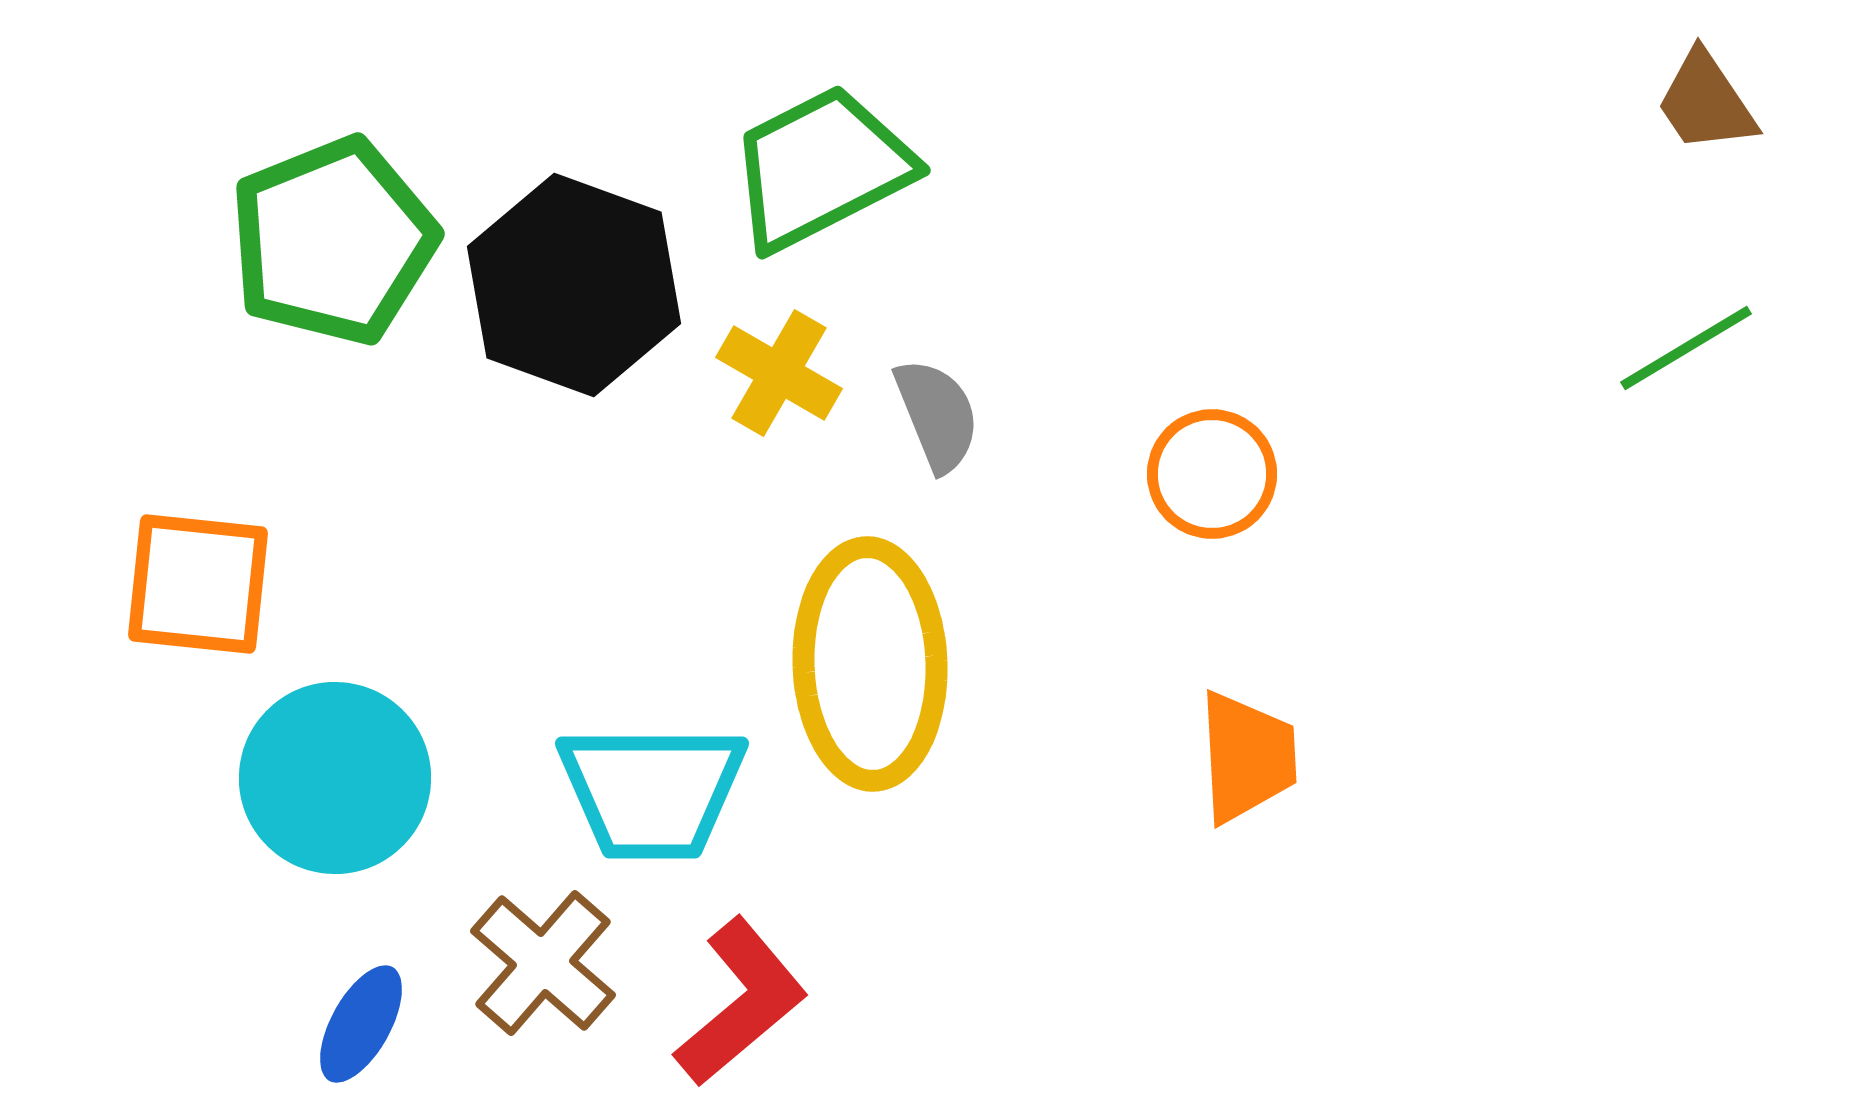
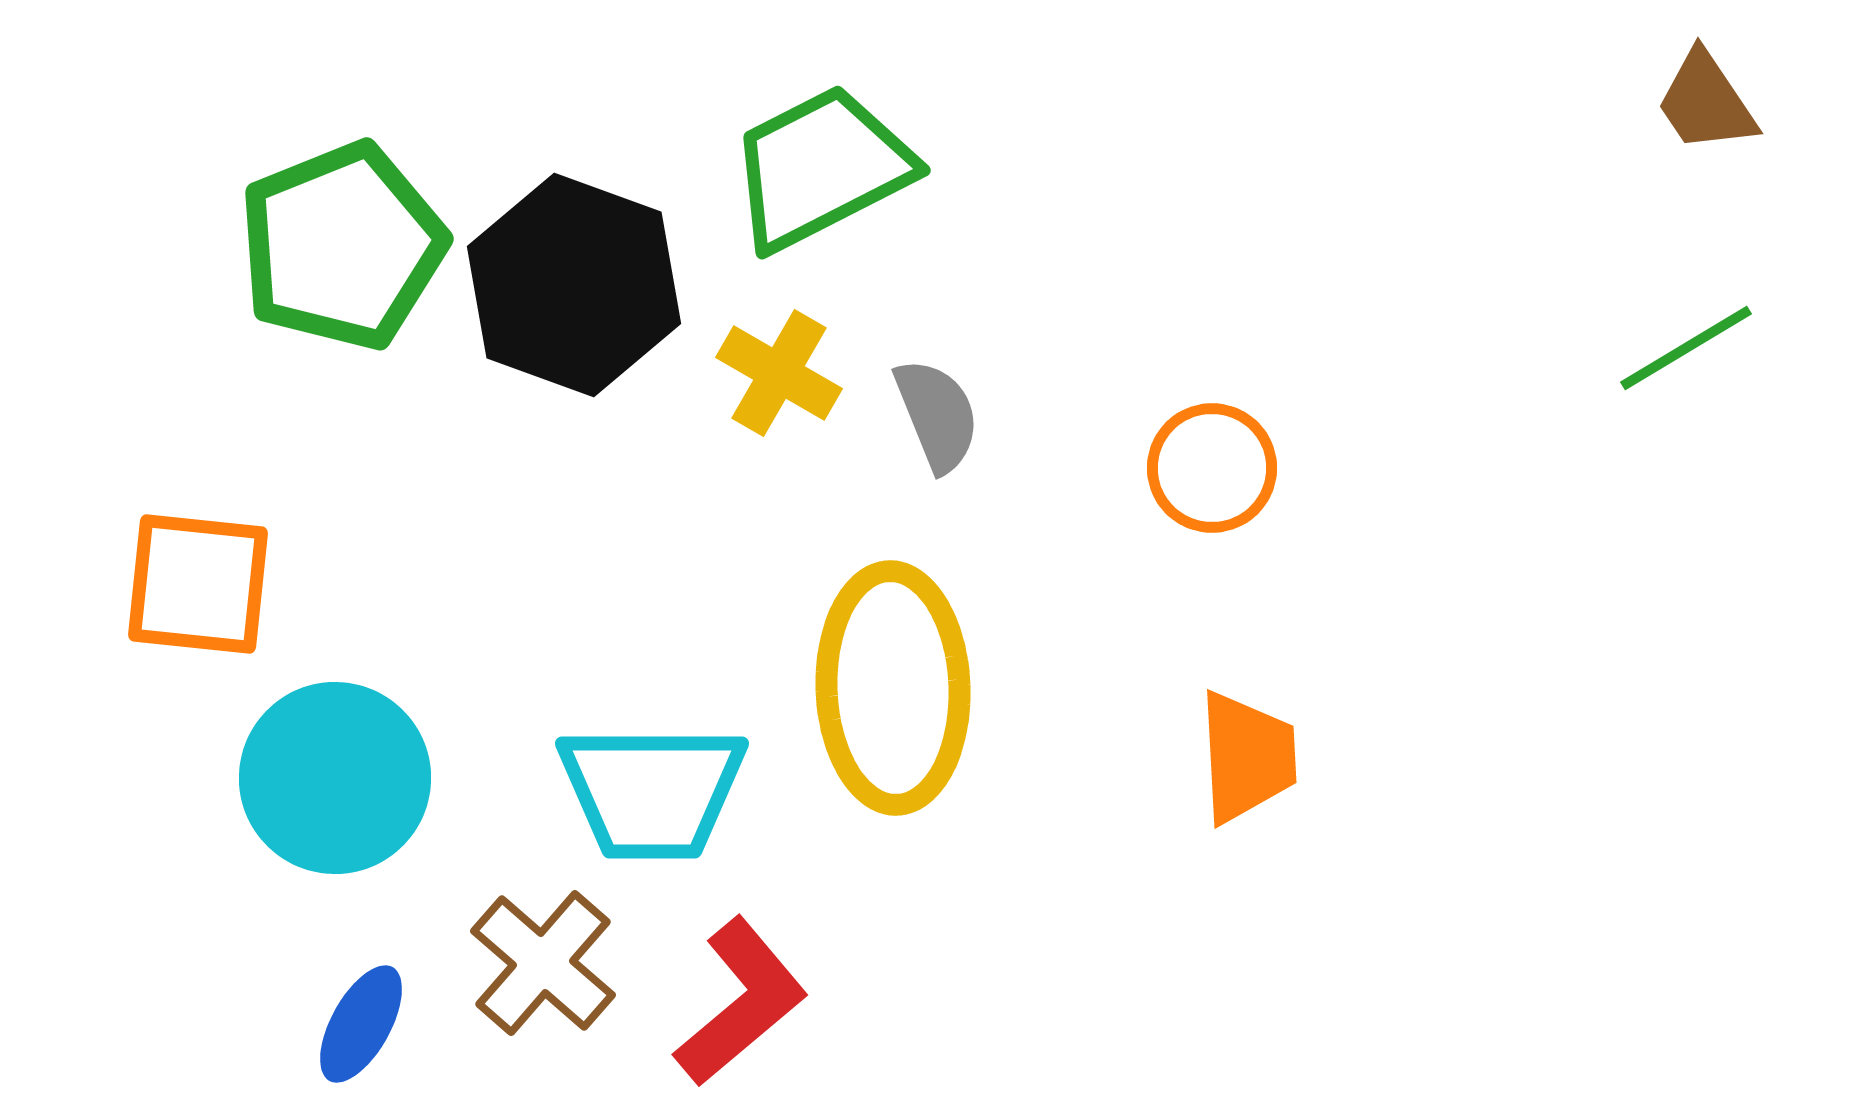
green pentagon: moved 9 px right, 5 px down
orange circle: moved 6 px up
yellow ellipse: moved 23 px right, 24 px down
